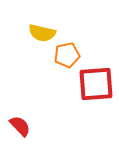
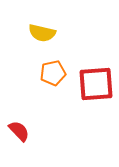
orange pentagon: moved 14 px left, 18 px down
red semicircle: moved 1 px left, 5 px down
